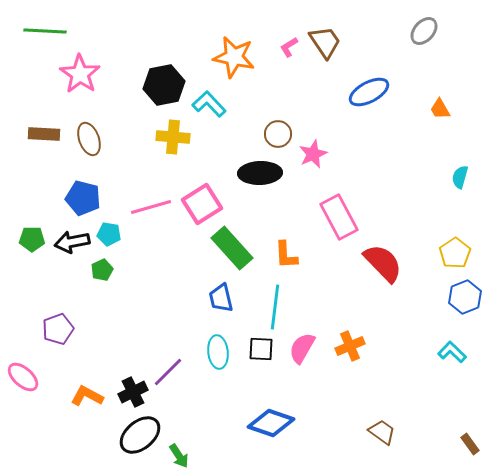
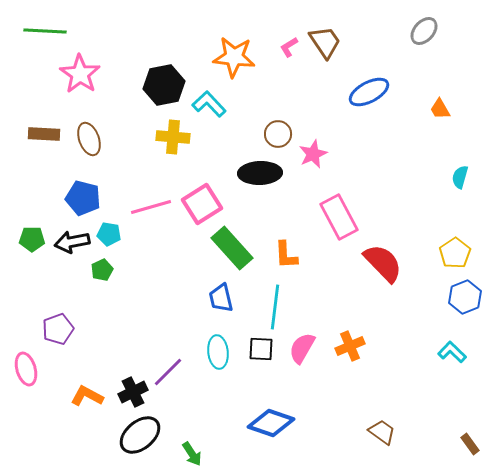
orange star at (234, 57): rotated 6 degrees counterclockwise
pink ellipse at (23, 377): moved 3 px right, 8 px up; rotated 32 degrees clockwise
green arrow at (179, 456): moved 13 px right, 2 px up
